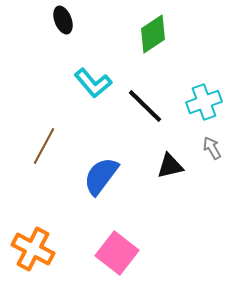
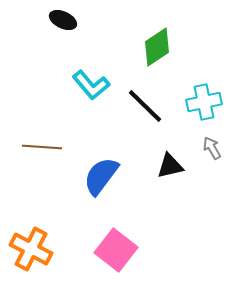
black ellipse: rotated 44 degrees counterclockwise
green diamond: moved 4 px right, 13 px down
cyan L-shape: moved 2 px left, 2 px down
cyan cross: rotated 8 degrees clockwise
brown line: moved 2 px left, 1 px down; rotated 66 degrees clockwise
orange cross: moved 2 px left
pink square: moved 1 px left, 3 px up
